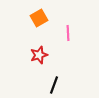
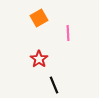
red star: moved 4 px down; rotated 18 degrees counterclockwise
black line: rotated 42 degrees counterclockwise
